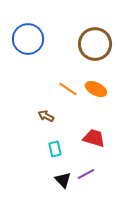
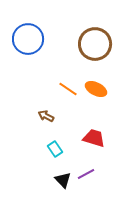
cyan rectangle: rotated 21 degrees counterclockwise
